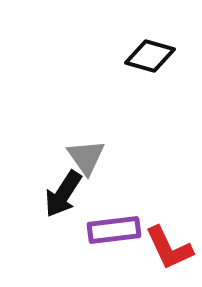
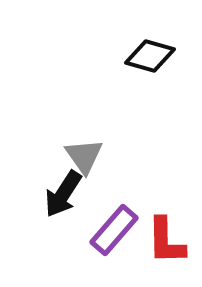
gray triangle: moved 2 px left, 1 px up
purple rectangle: rotated 42 degrees counterclockwise
red L-shape: moved 3 px left, 7 px up; rotated 24 degrees clockwise
